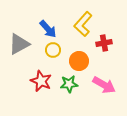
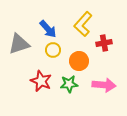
gray triangle: rotated 10 degrees clockwise
pink arrow: rotated 25 degrees counterclockwise
